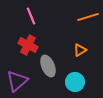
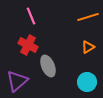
orange triangle: moved 8 px right, 3 px up
cyan circle: moved 12 px right
